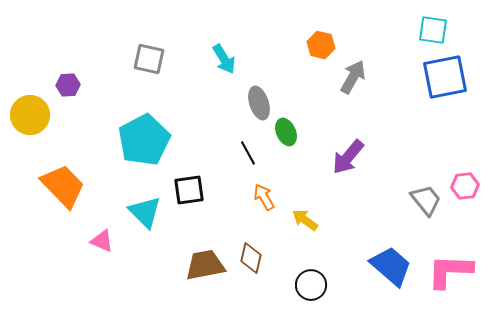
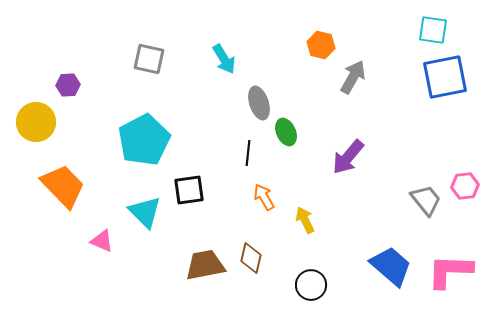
yellow circle: moved 6 px right, 7 px down
black line: rotated 35 degrees clockwise
yellow arrow: rotated 28 degrees clockwise
